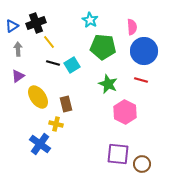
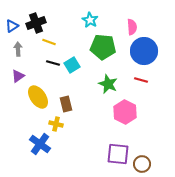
yellow line: rotated 32 degrees counterclockwise
